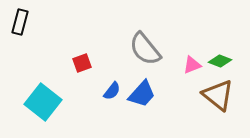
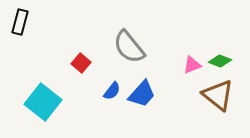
gray semicircle: moved 16 px left, 2 px up
red square: moved 1 px left; rotated 30 degrees counterclockwise
